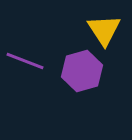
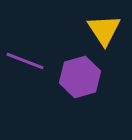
purple hexagon: moved 2 px left, 6 px down
